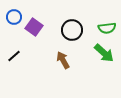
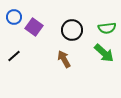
brown arrow: moved 1 px right, 1 px up
